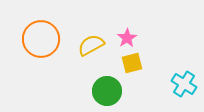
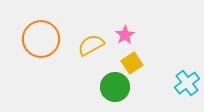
pink star: moved 2 px left, 3 px up
yellow square: rotated 20 degrees counterclockwise
cyan cross: moved 3 px right, 1 px up; rotated 20 degrees clockwise
green circle: moved 8 px right, 4 px up
